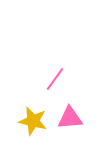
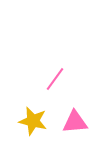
pink triangle: moved 5 px right, 4 px down
